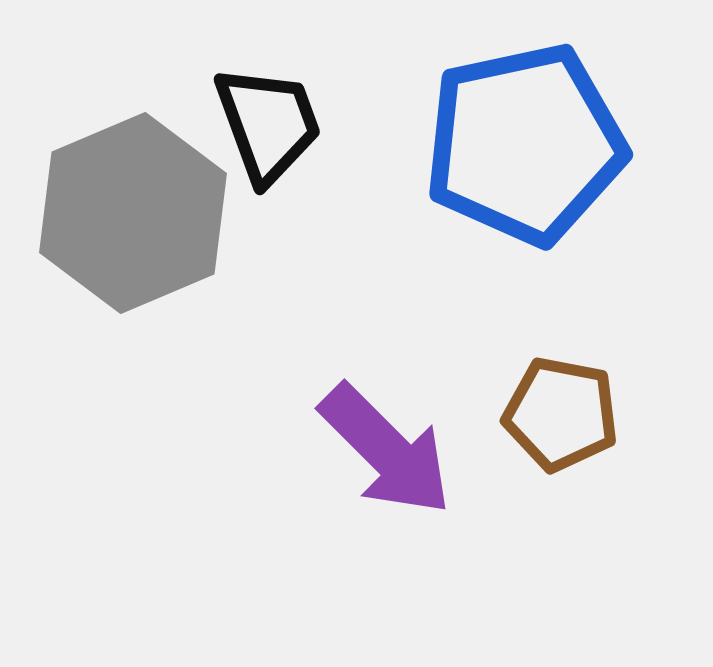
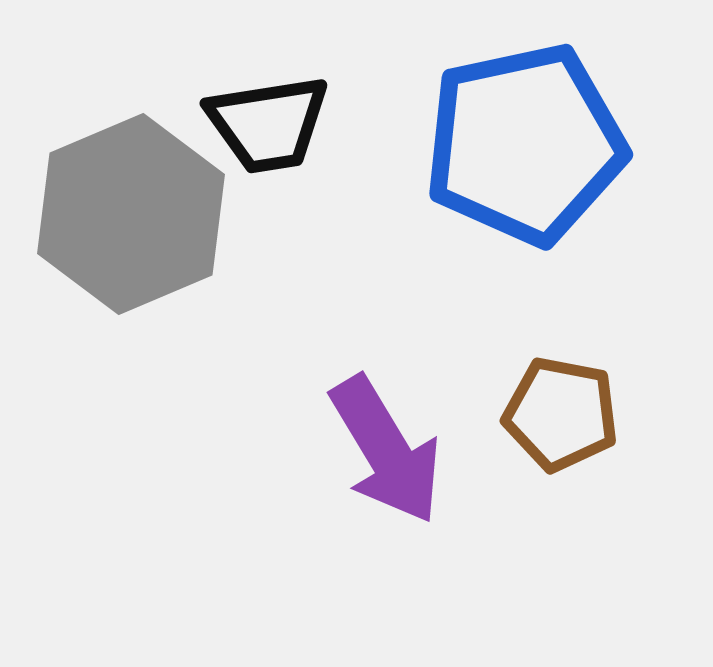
black trapezoid: rotated 101 degrees clockwise
gray hexagon: moved 2 px left, 1 px down
purple arrow: rotated 14 degrees clockwise
